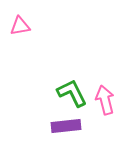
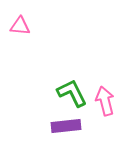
pink triangle: rotated 15 degrees clockwise
pink arrow: moved 1 px down
